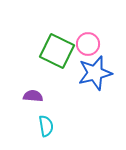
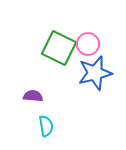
green square: moved 2 px right, 3 px up
